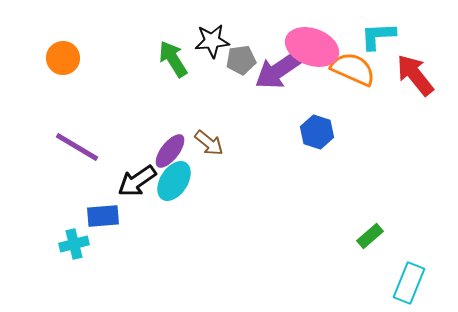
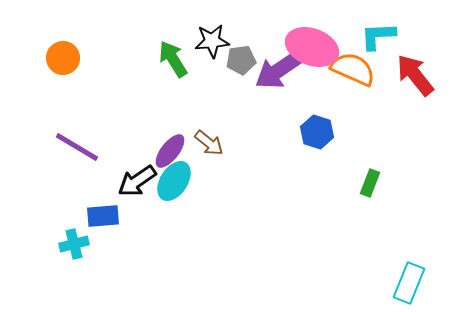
green rectangle: moved 53 px up; rotated 28 degrees counterclockwise
